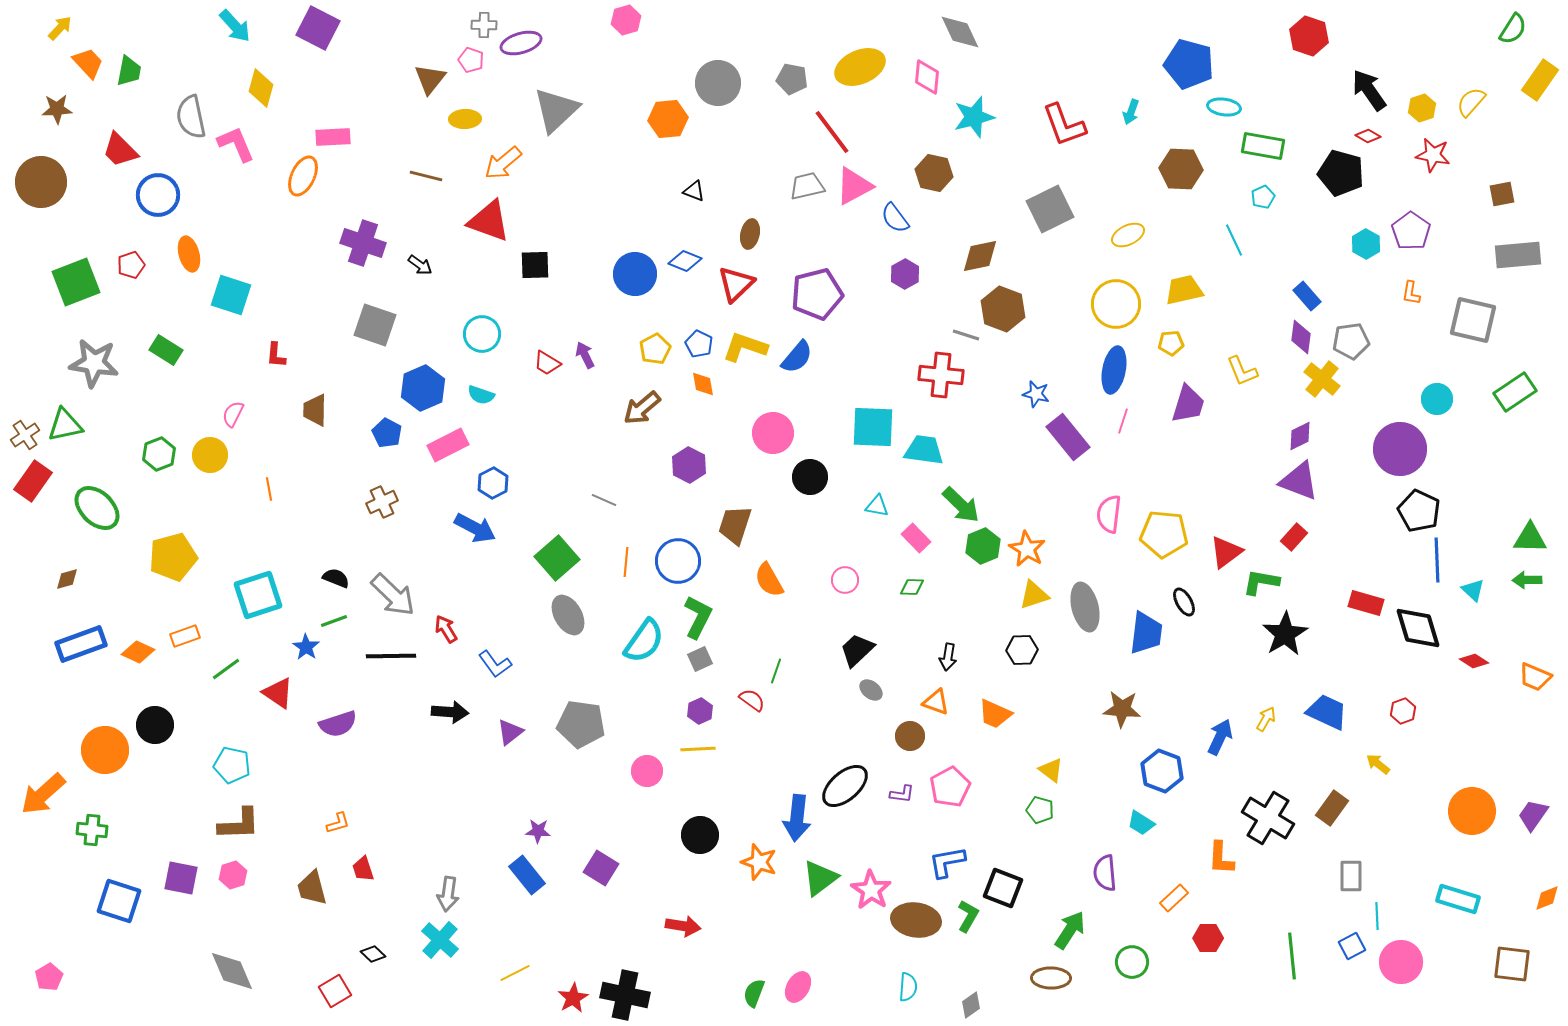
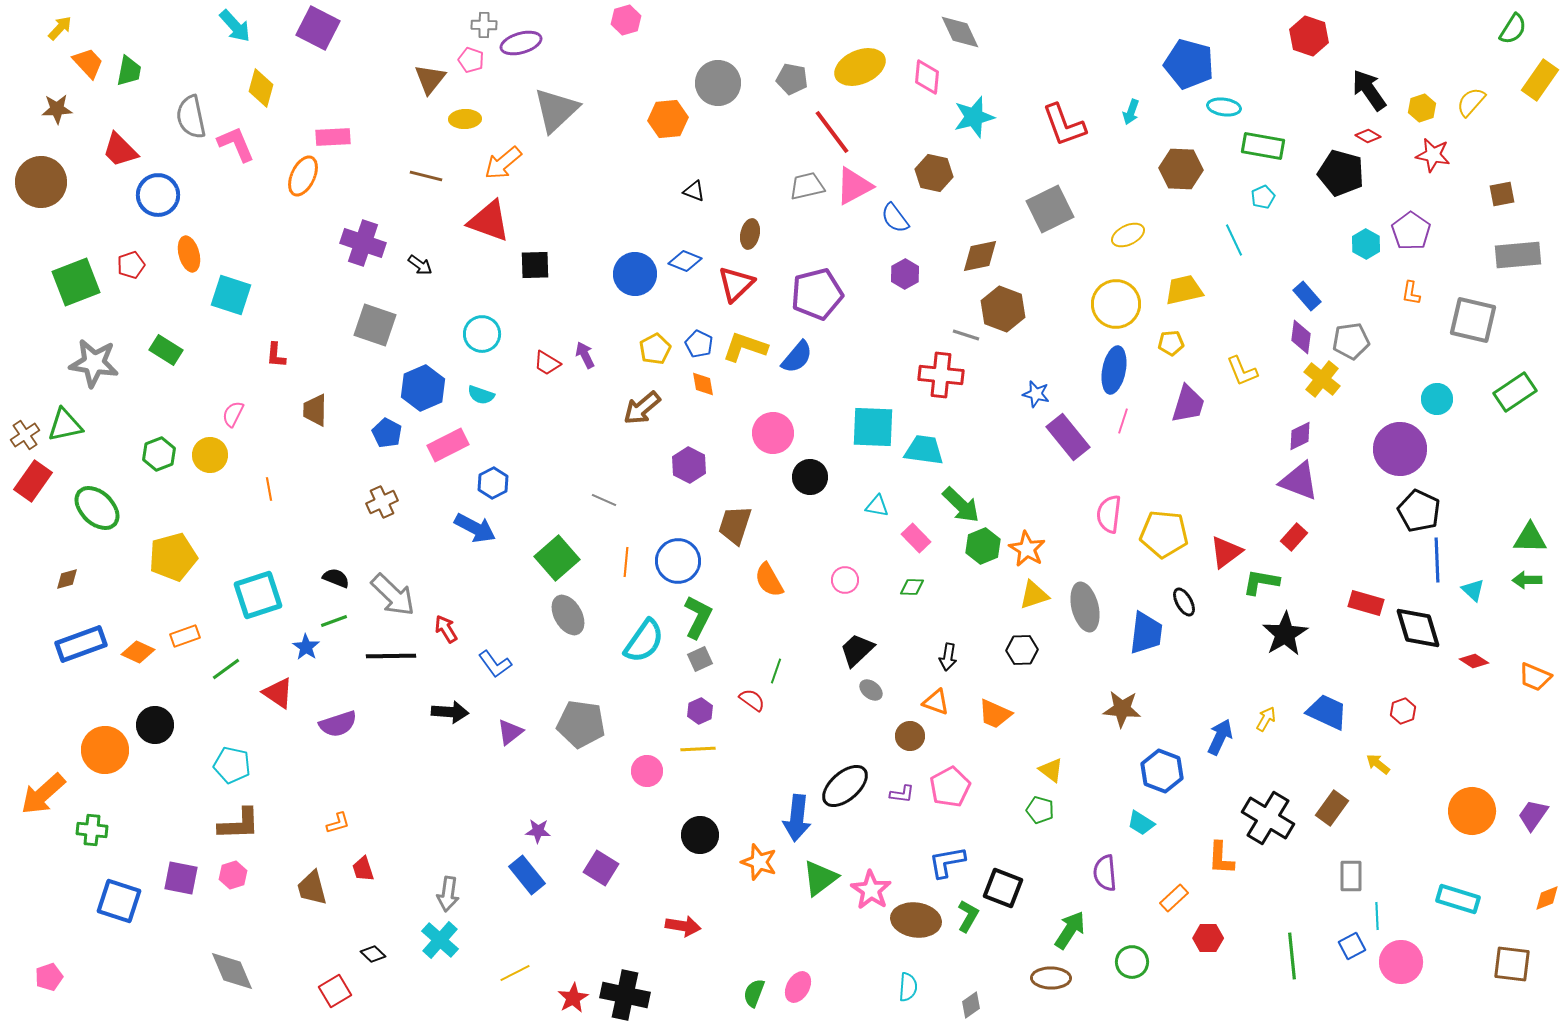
pink pentagon at (49, 977): rotated 12 degrees clockwise
